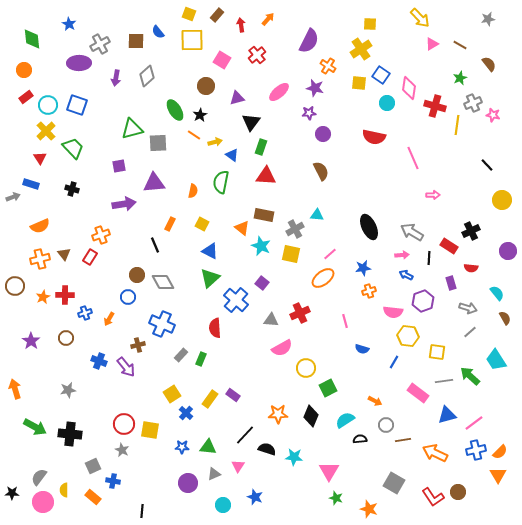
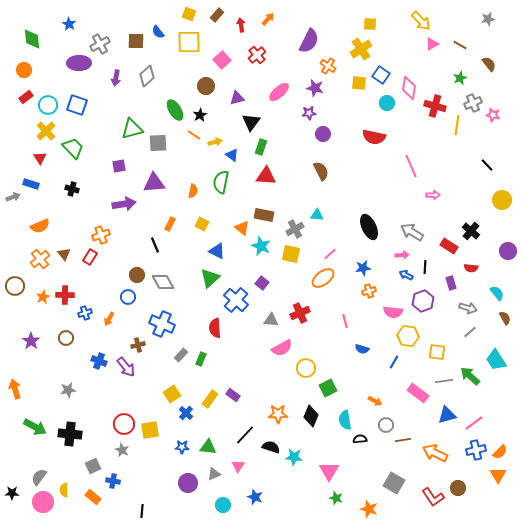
yellow arrow at (420, 18): moved 1 px right, 3 px down
yellow square at (192, 40): moved 3 px left, 2 px down
pink square at (222, 60): rotated 18 degrees clockwise
pink line at (413, 158): moved 2 px left, 8 px down
black cross at (471, 231): rotated 24 degrees counterclockwise
blue triangle at (210, 251): moved 7 px right
black line at (429, 258): moved 4 px left, 9 px down
orange cross at (40, 259): rotated 24 degrees counterclockwise
cyan semicircle at (345, 420): rotated 66 degrees counterclockwise
yellow square at (150, 430): rotated 18 degrees counterclockwise
black semicircle at (267, 449): moved 4 px right, 2 px up
brown circle at (458, 492): moved 4 px up
